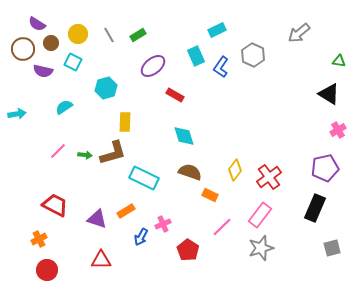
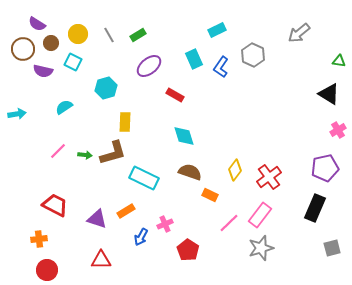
cyan rectangle at (196, 56): moved 2 px left, 3 px down
purple ellipse at (153, 66): moved 4 px left
pink cross at (163, 224): moved 2 px right
pink line at (222, 227): moved 7 px right, 4 px up
orange cross at (39, 239): rotated 21 degrees clockwise
